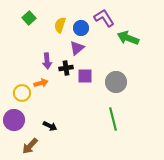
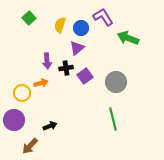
purple L-shape: moved 1 px left, 1 px up
purple square: rotated 35 degrees counterclockwise
black arrow: rotated 48 degrees counterclockwise
